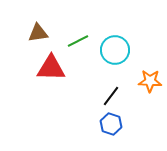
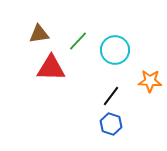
brown triangle: moved 1 px right, 1 px down
green line: rotated 20 degrees counterclockwise
